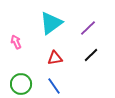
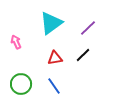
black line: moved 8 px left
